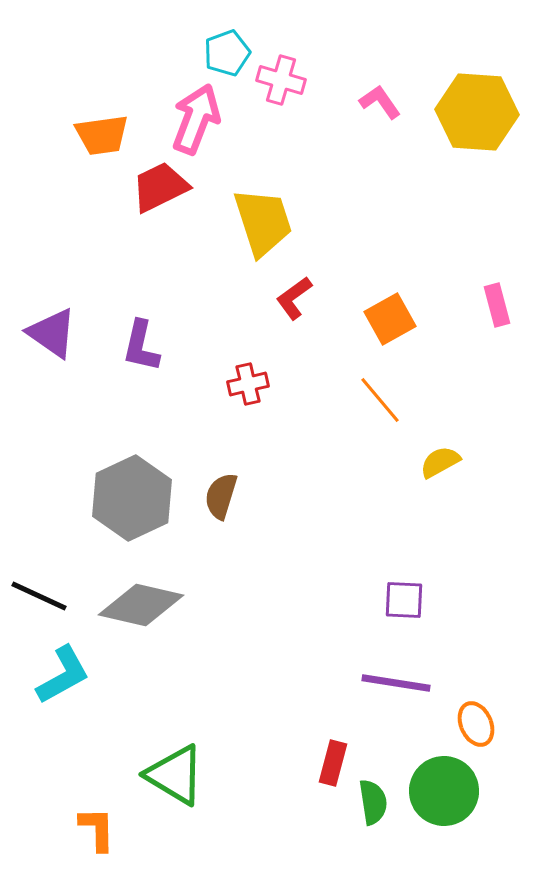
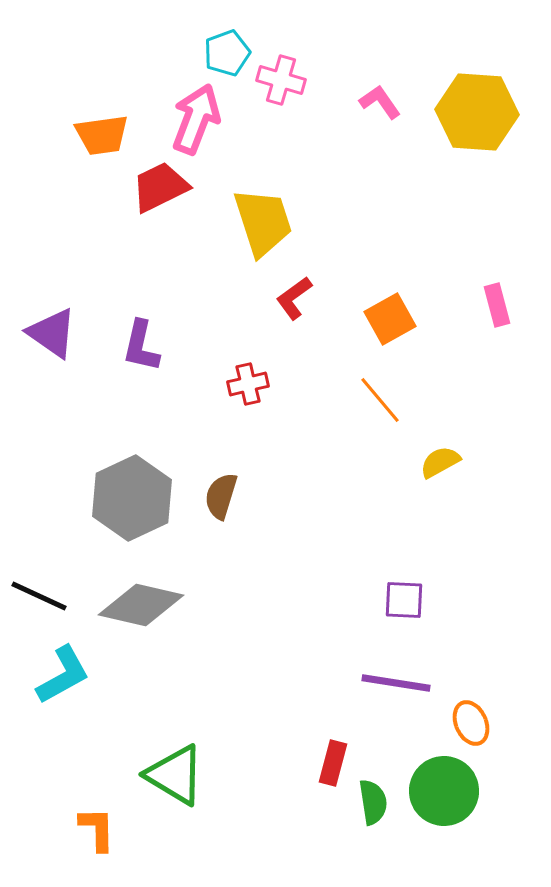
orange ellipse: moved 5 px left, 1 px up
